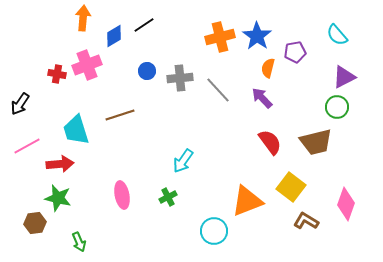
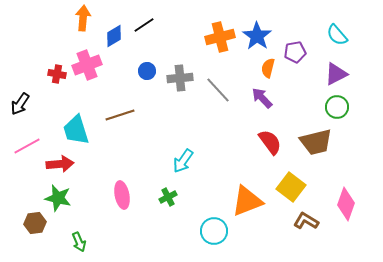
purple triangle: moved 8 px left, 3 px up
